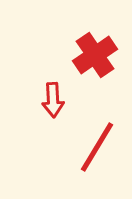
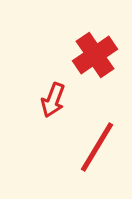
red arrow: rotated 24 degrees clockwise
